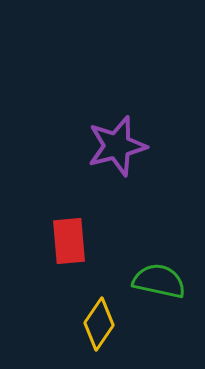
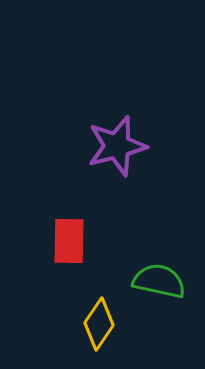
red rectangle: rotated 6 degrees clockwise
